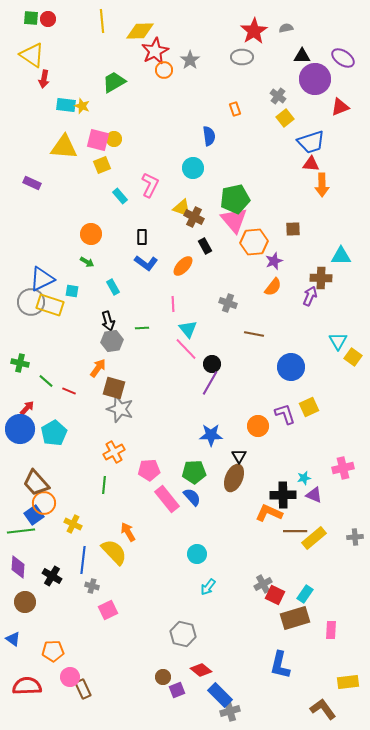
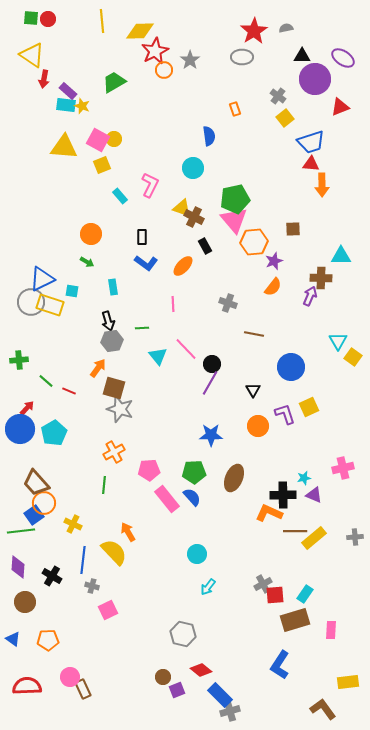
pink square at (98, 140): rotated 15 degrees clockwise
purple rectangle at (32, 183): moved 36 px right, 92 px up; rotated 18 degrees clockwise
cyan rectangle at (113, 287): rotated 21 degrees clockwise
cyan triangle at (188, 329): moved 30 px left, 27 px down
green cross at (20, 363): moved 1 px left, 3 px up; rotated 18 degrees counterclockwise
black triangle at (239, 456): moved 14 px right, 66 px up
red square at (275, 595): rotated 30 degrees counterclockwise
brown rectangle at (295, 618): moved 2 px down
orange pentagon at (53, 651): moved 5 px left, 11 px up
blue L-shape at (280, 665): rotated 20 degrees clockwise
